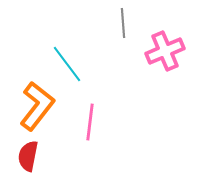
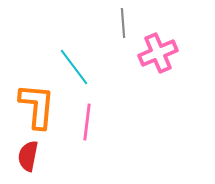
pink cross: moved 7 px left, 2 px down
cyan line: moved 7 px right, 3 px down
orange L-shape: rotated 33 degrees counterclockwise
pink line: moved 3 px left
